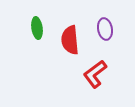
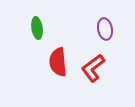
red semicircle: moved 12 px left, 22 px down
red L-shape: moved 2 px left, 6 px up
